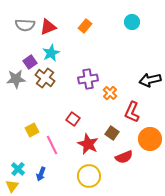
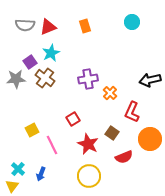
orange rectangle: rotated 56 degrees counterclockwise
red square: rotated 24 degrees clockwise
